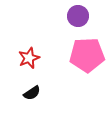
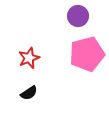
pink pentagon: moved 1 px up; rotated 12 degrees counterclockwise
black semicircle: moved 3 px left
